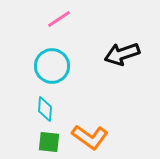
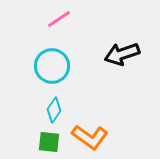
cyan diamond: moved 9 px right, 1 px down; rotated 30 degrees clockwise
